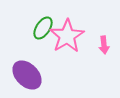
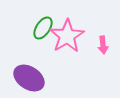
pink arrow: moved 1 px left
purple ellipse: moved 2 px right, 3 px down; rotated 12 degrees counterclockwise
